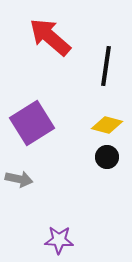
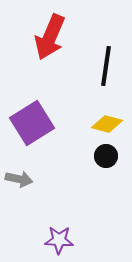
red arrow: rotated 108 degrees counterclockwise
yellow diamond: moved 1 px up
black circle: moved 1 px left, 1 px up
